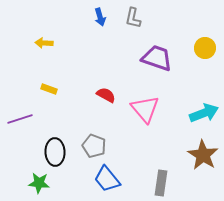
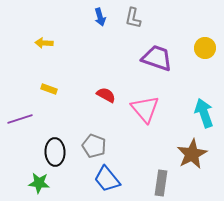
cyan arrow: rotated 88 degrees counterclockwise
brown star: moved 11 px left, 1 px up; rotated 12 degrees clockwise
